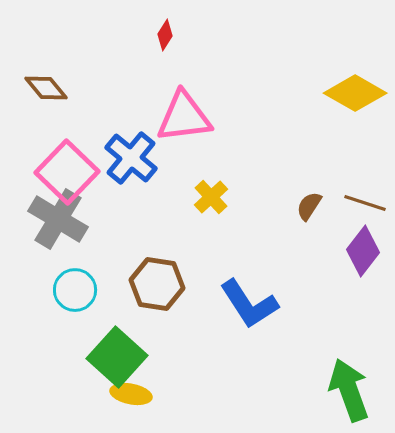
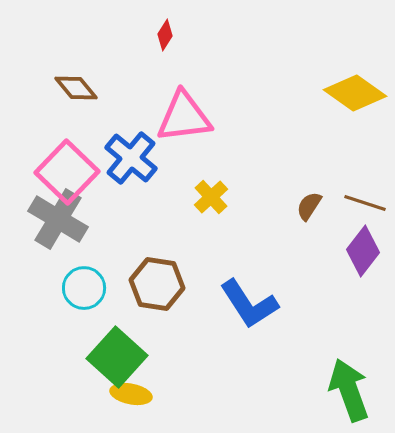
brown diamond: moved 30 px right
yellow diamond: rotated 6 degrees clockwise
cyan circle: moved 9 px right, 2 px up
